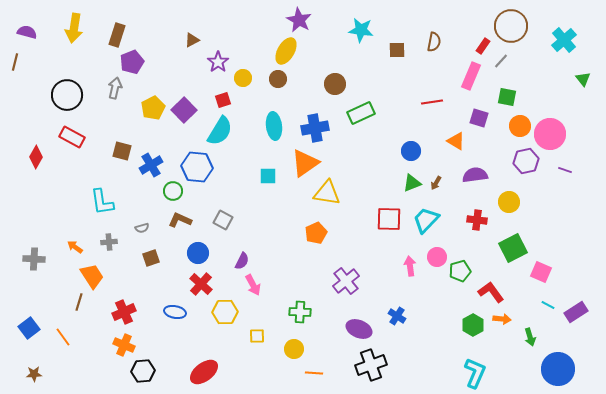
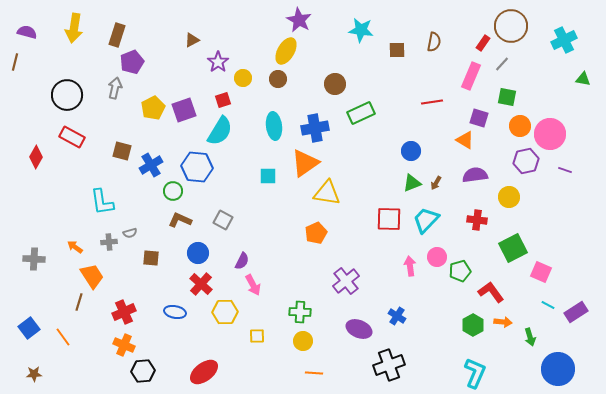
cyan cross at (564, 40): rotated 15 degrees clockwise
red rectangle at (483, 46): moved 3 px up
gray line at (501, 61): moved 1 px right, 3 px down
green triangle at (583, 79): rotated 42 degrees counterclockwise
purple square at (184, 110): rotated 25 degrees clockwise
orange triangle at (456, 141): moved 9 px right, 1 px up
yellow circle at (509, 202): moved 5 px up
gray semicircle at (142, 228): moved 12 px left, 5 px down
brown square at (151, 258): rotated 24 degrees clockwise
orange arrow at (502, 319): moved 1 px right, 3 px down
yellow circle at (294, 349): moved 9 px right, 8 px up
black cross at (371, 365): moved 18 px right
